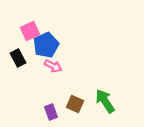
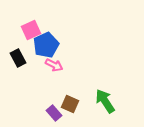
pink square: moved 1 px right, 1 px up
pink arrow: moved 1 px right, 1 px up
brown square: moved 5 px left
purple rectangle: moved 3 px right, 1 px down; rotated 21 degrees counterclockwise
